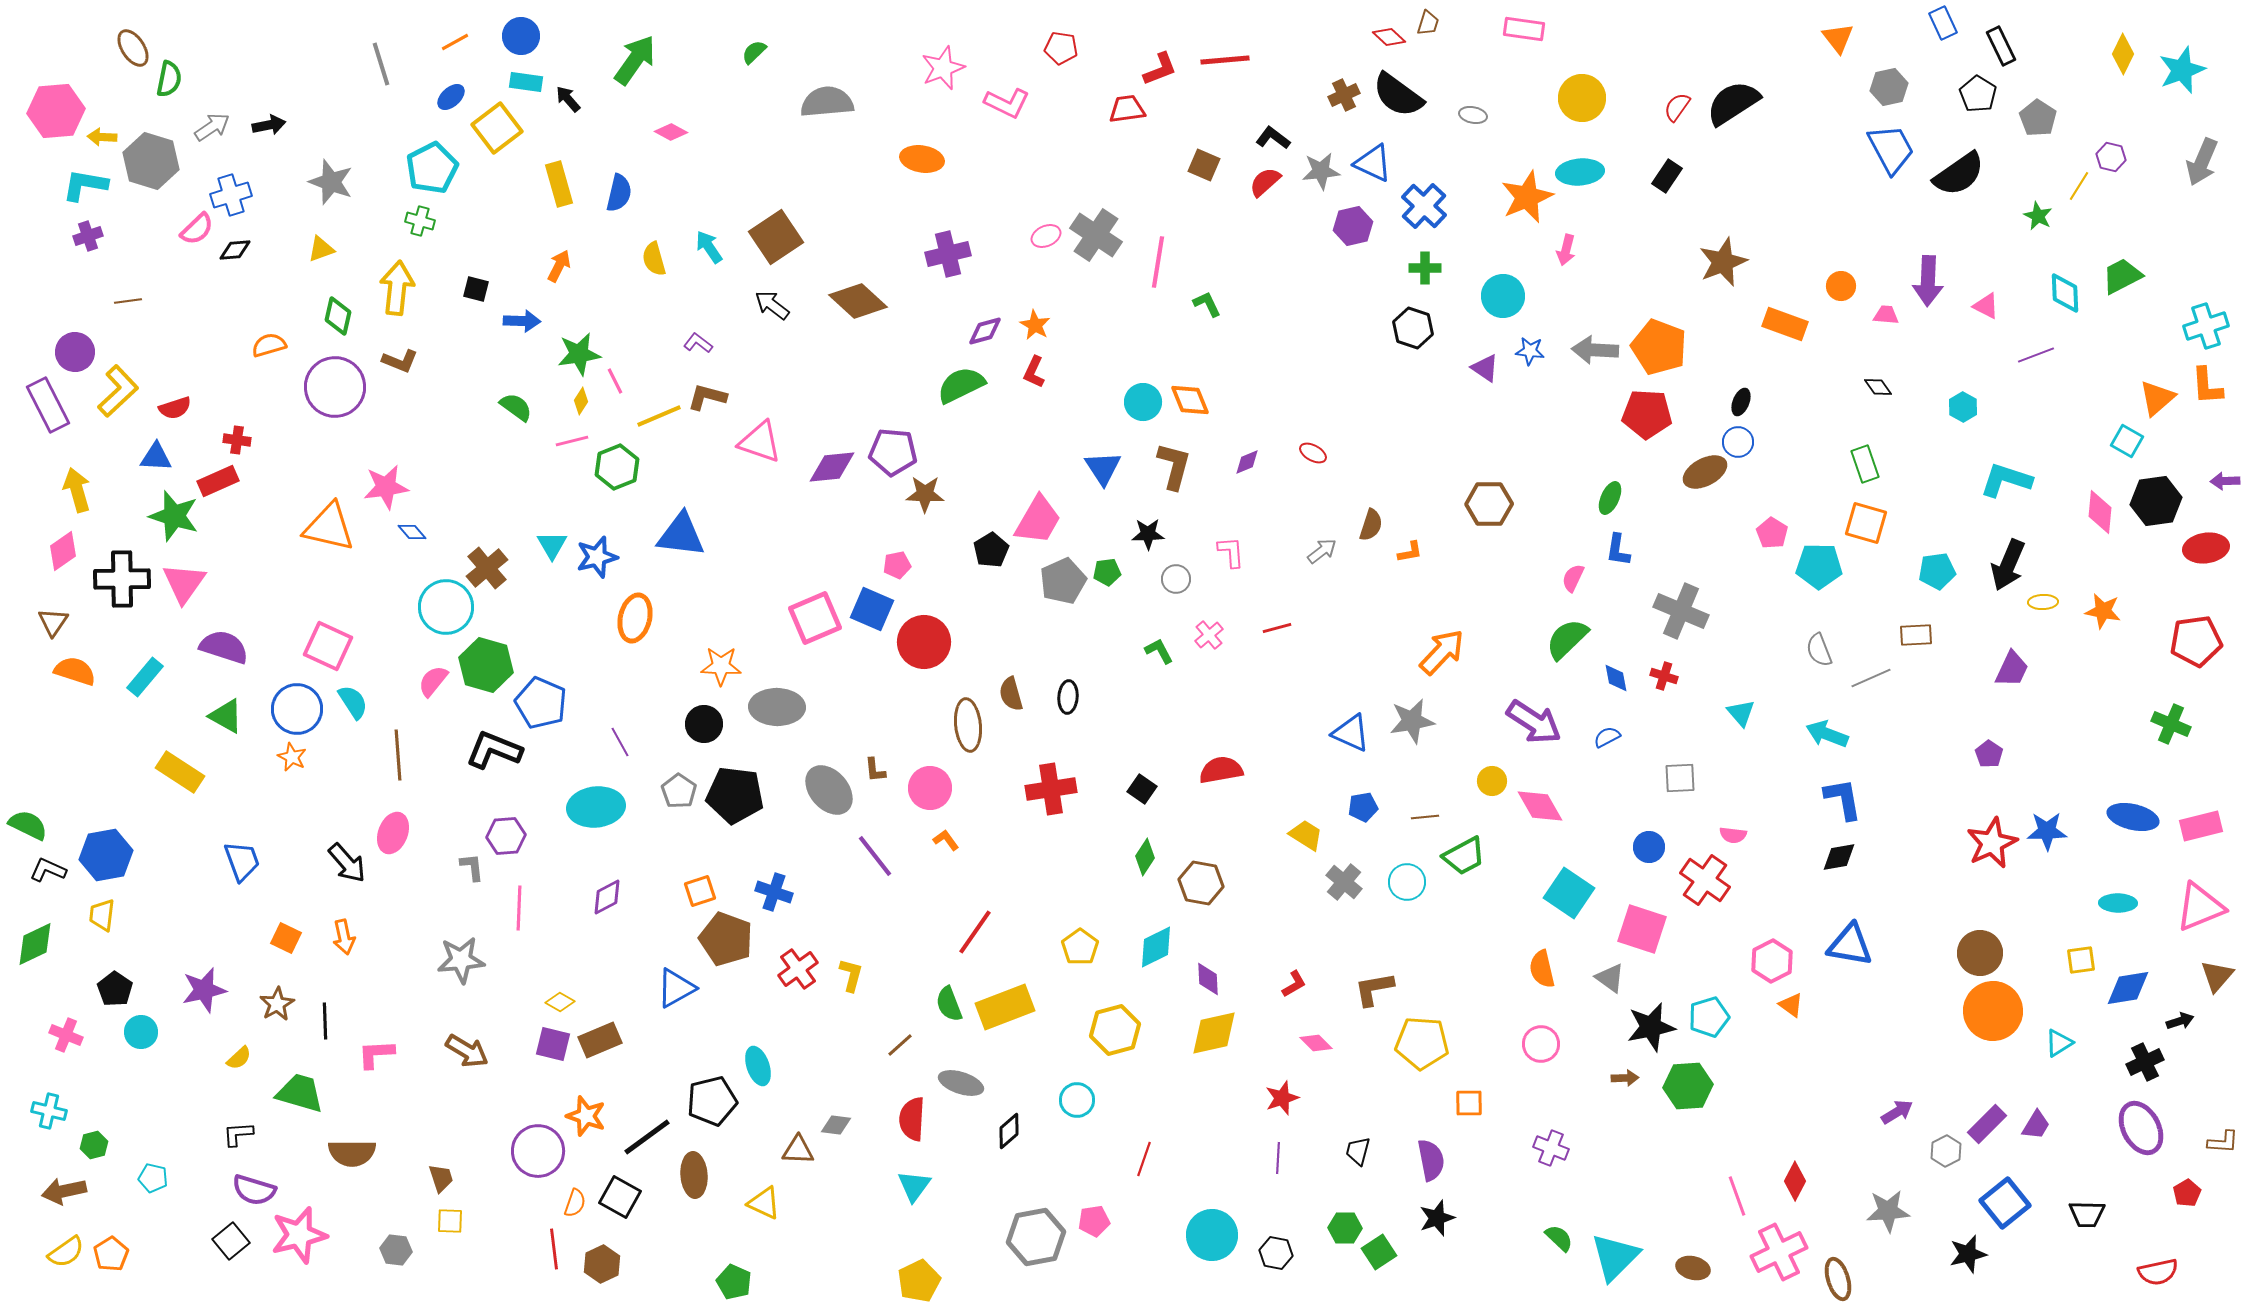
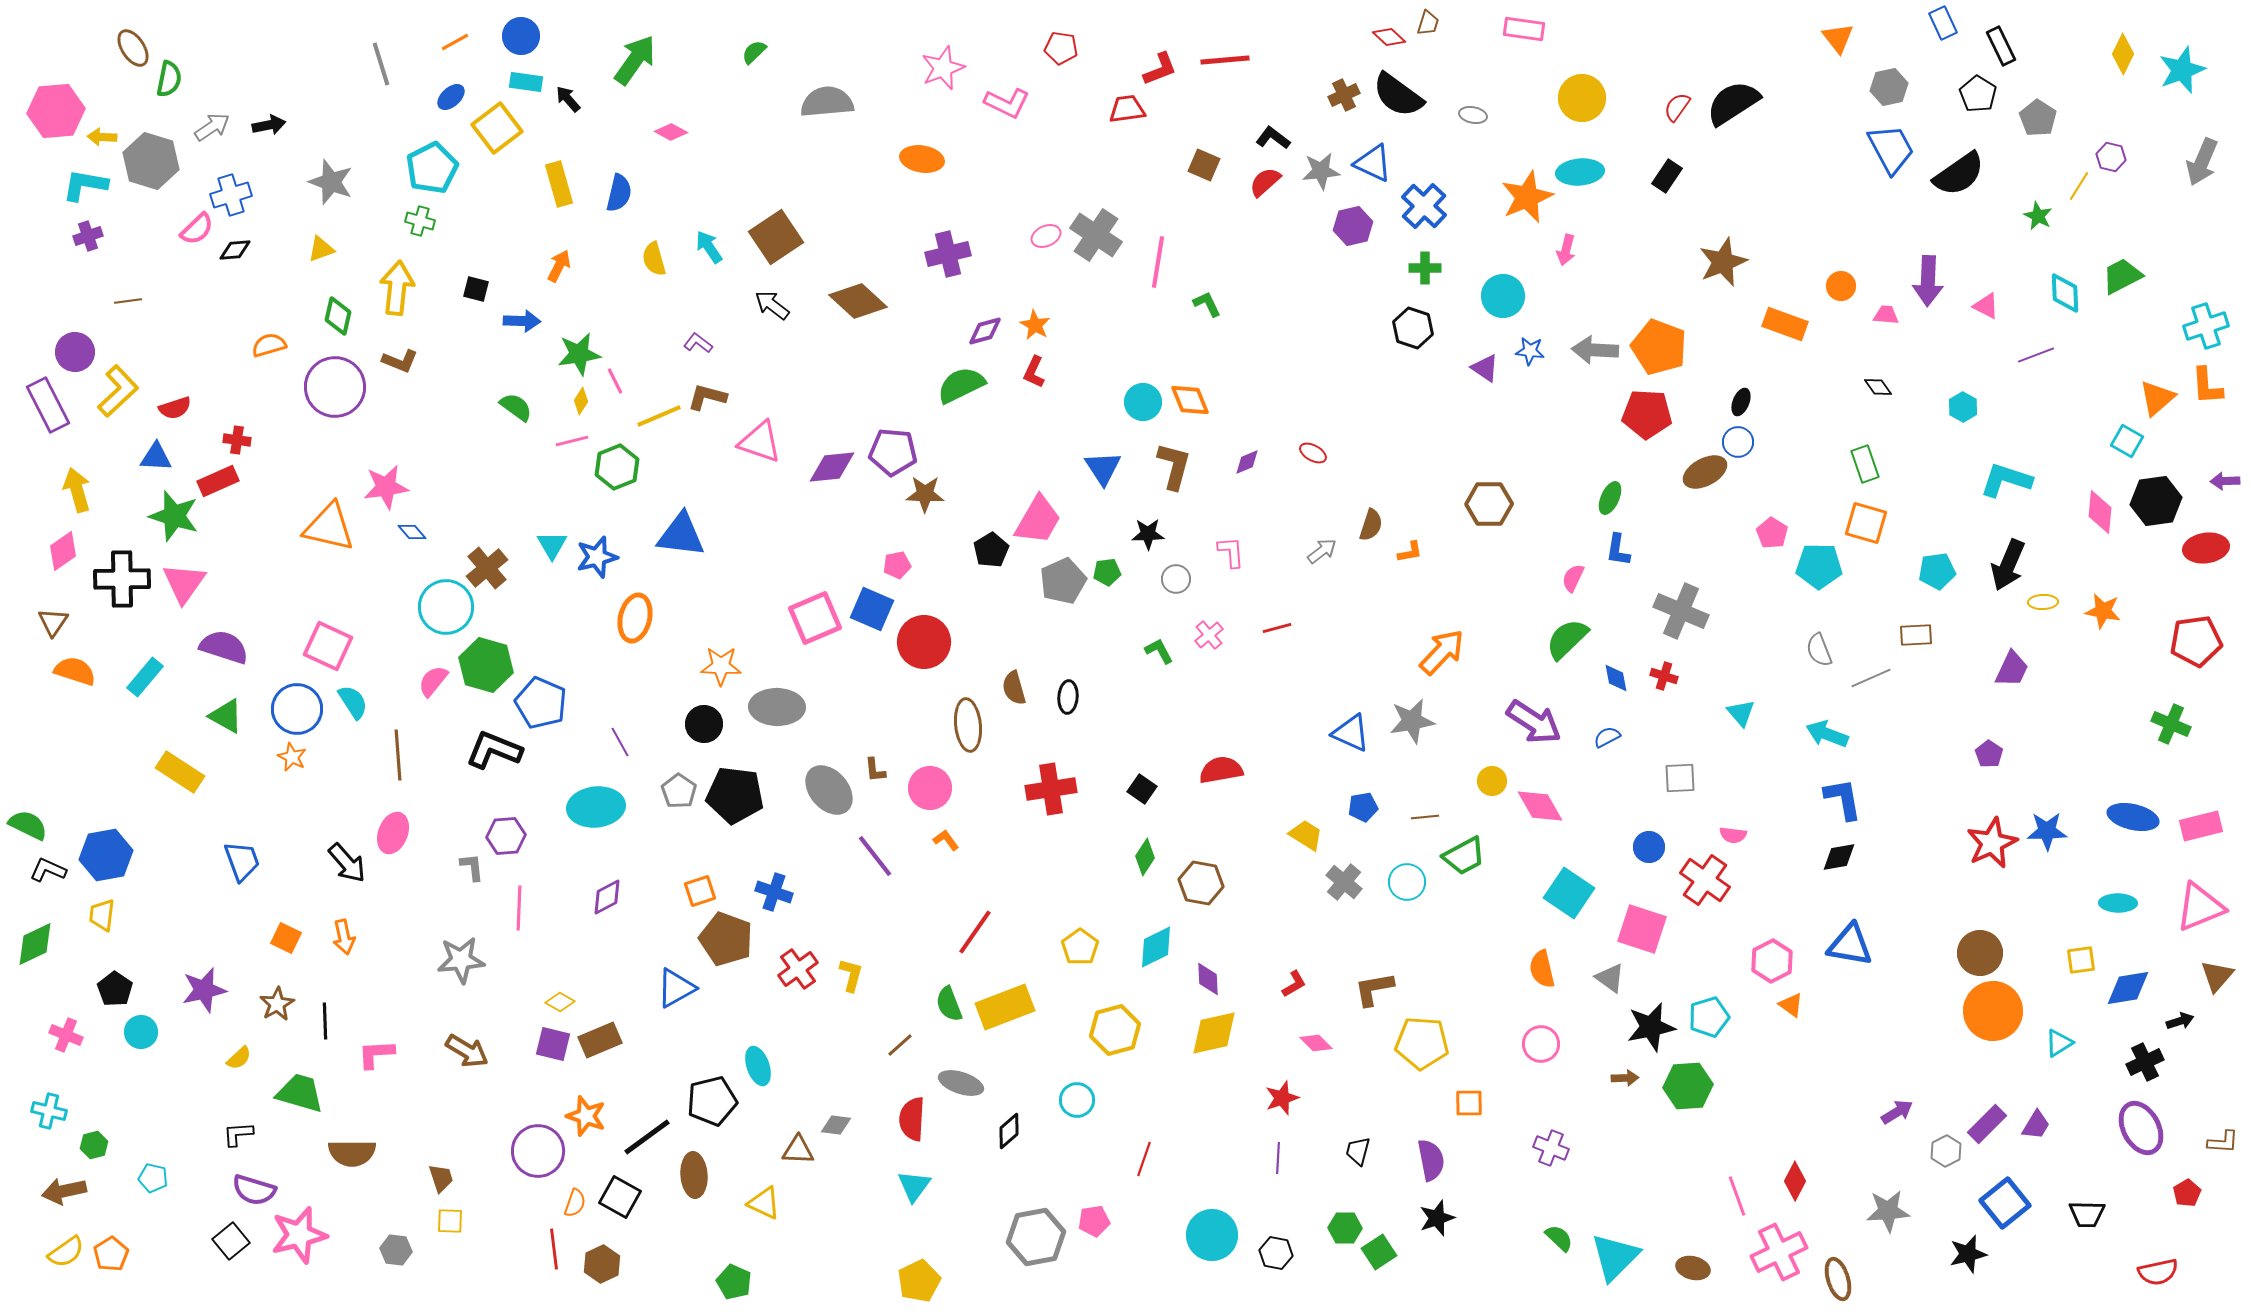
brown semicircle at (1011, 694): moved 3 px right, 6 px up
